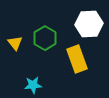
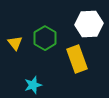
cyan star: rotated 12 degrees counterclockwise
